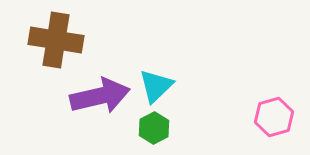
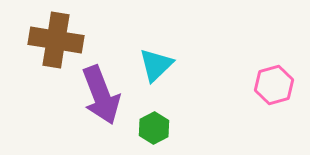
cyan triangle: moved 21 px up
purple arrow: moved 1 px right, 1 px up; rotated 82 degrees clockwise
pink hexagon: moved 32 px up
